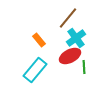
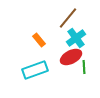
red ellipse: moved 1 px right, 1 px down
cyan rectangle: rotated 30 degrees clockwise
